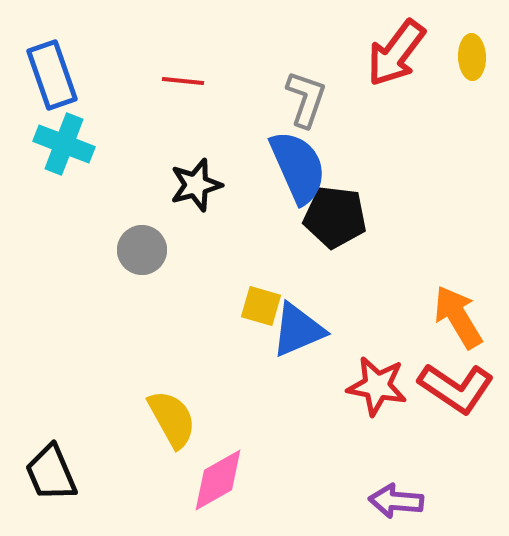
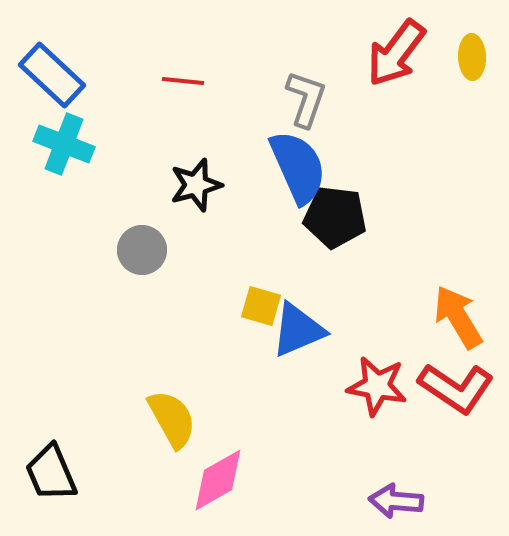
blue rectangle: rotated 28 degrees counterclockwise
